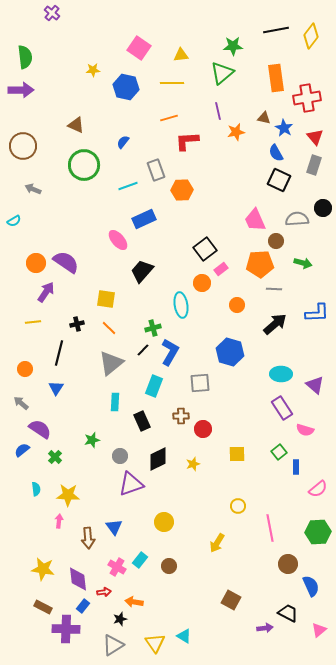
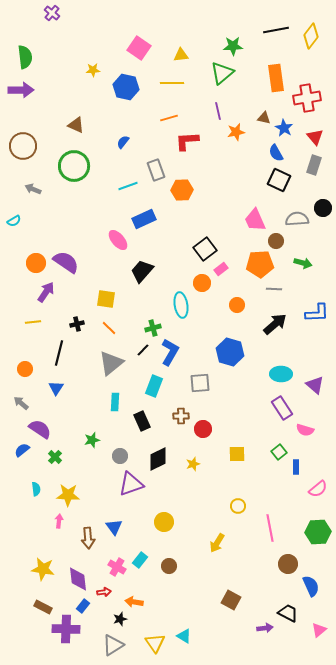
green circle at (84, 165): moved 10 px left, 1 px down
